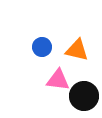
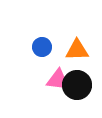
orange triangle: rotated 15 degrees counterclockwise
black circle: moved 7 px left, 11 px up
